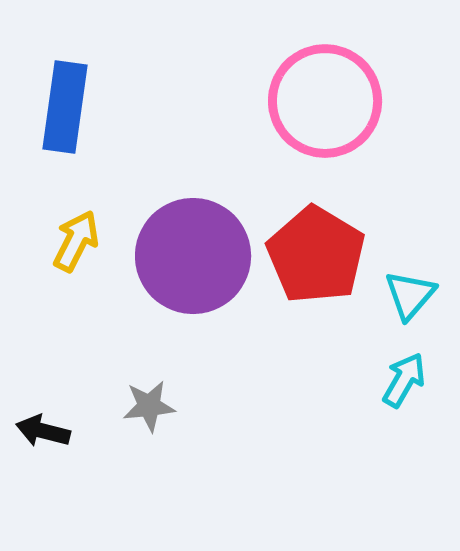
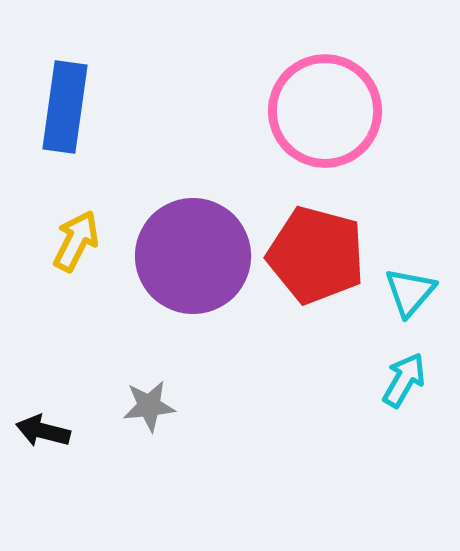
pink circle: moved 10 px down
red pentagon: rotated 16 degrees counterclockwise
cyan triangle: moved 3 px up
